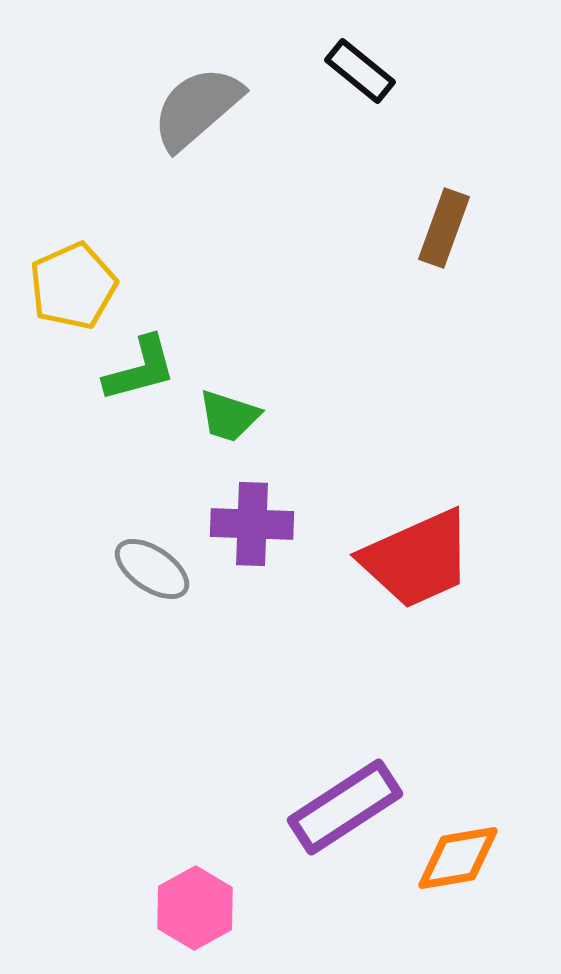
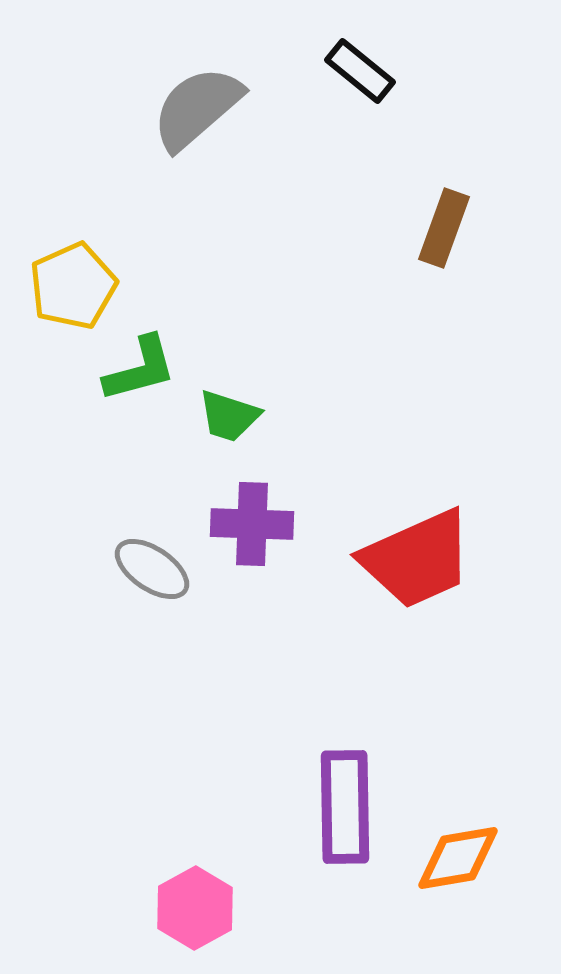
purple rectangle: rotated 58 degrees counterclockwise
